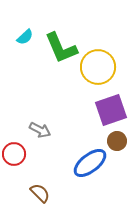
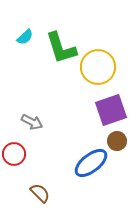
green L-shape: rotated 6 degrees clockwise
gray arrow: moved 8 px left, 8 px up
blue ellipse: moved 1 px right
